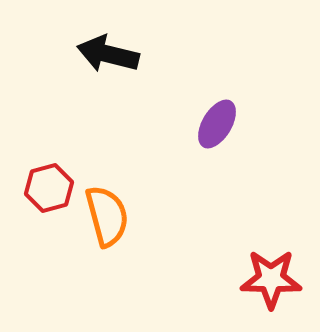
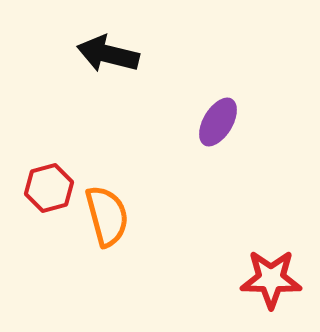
purple ellipse: moved 1 px right, 2 px up
